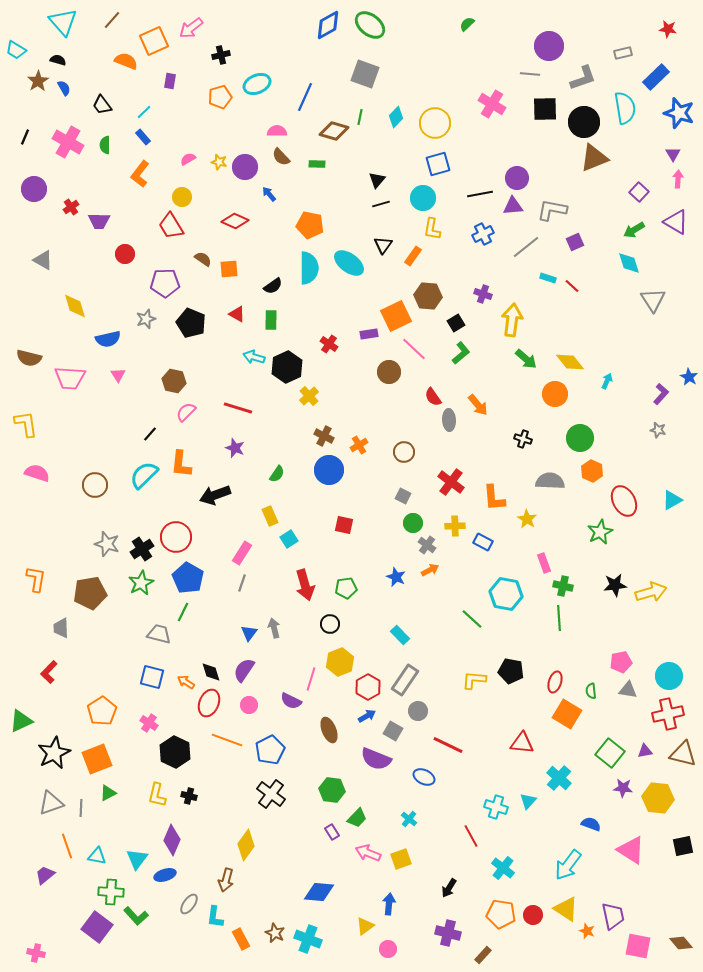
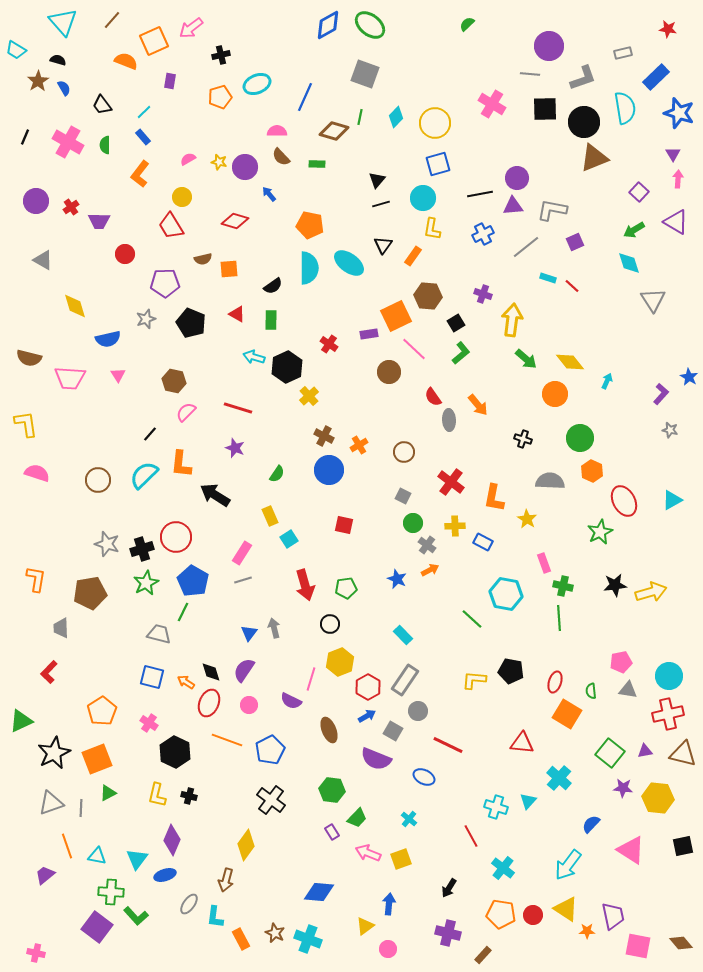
purple circle at (34, 189): moved 2 px right, 12 px down
red diamond at (235, 221): rotated 8 degrees counterclockwise
brown semicircle at (203, 259): rotated 132 degrees clockwise
gray star at (658, 430): moved 12 px right
brown circle at (95, 485): moved 3 px right, 5 px up
black arrow at (215, 495): rotated 52 degrees clockwise
orange L-shape at (494, 498): rotated 16 degrees clockwise
black cross at (142, 549): rotated 15 degrees clockwise
blue star at (396, 577): moved 1 px right, 2 px down
blue pentagon at (188, 578): moved 5 px right, 3 px down
green star at (141, 583): moved 5 px right
gray line at (242, 583): moved 1 px right, 3 px up; rotated 54 degrees clockwise
cyan rectangle at (400, 635): moved 3 px right
black cross at (271, 794): moved 6 px down
blue semicircle at (591, 824): rotated 66 degrees counterclockwise
orange star at (587, 931): rotated 21 degrees counterclockwise
